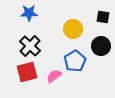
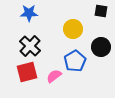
black square: moved 2 px left, 6 px up
black circle: moved 1 px down
